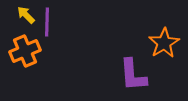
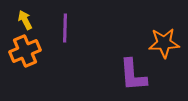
yellow arrow: moved 1 px left, 5 px down; rotated 18 degrees clockwise
purple line: moved 18 px right, 6 px down
orange star: rotated 28 degrees clockwise
